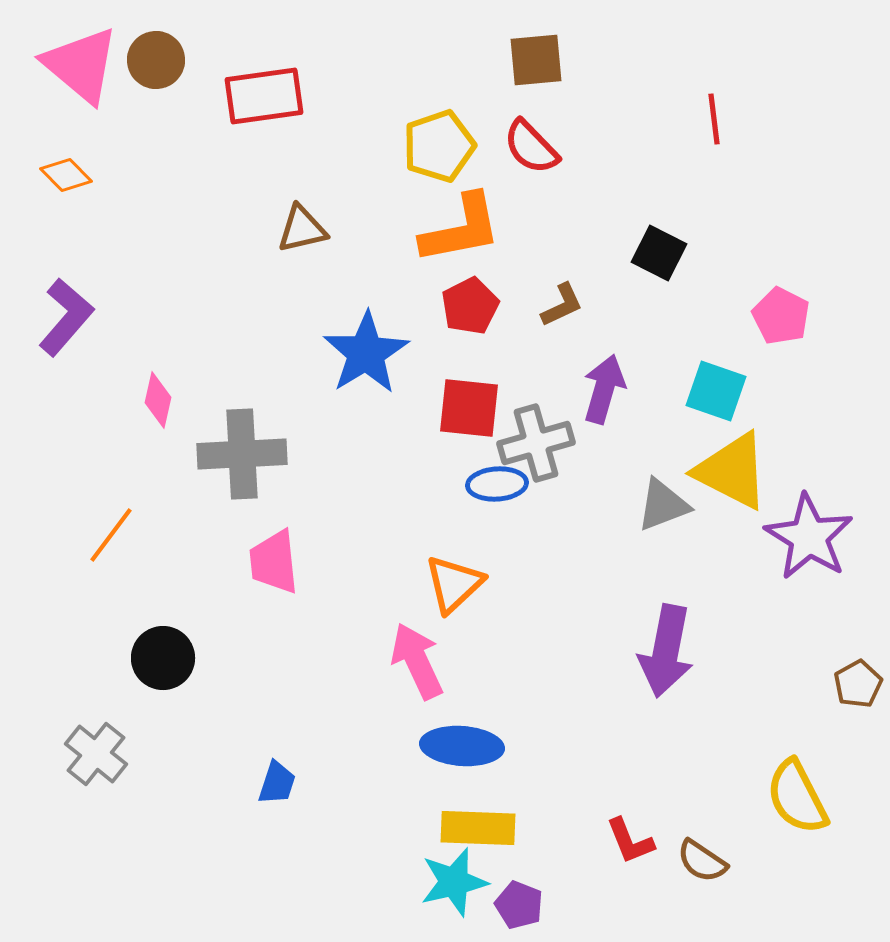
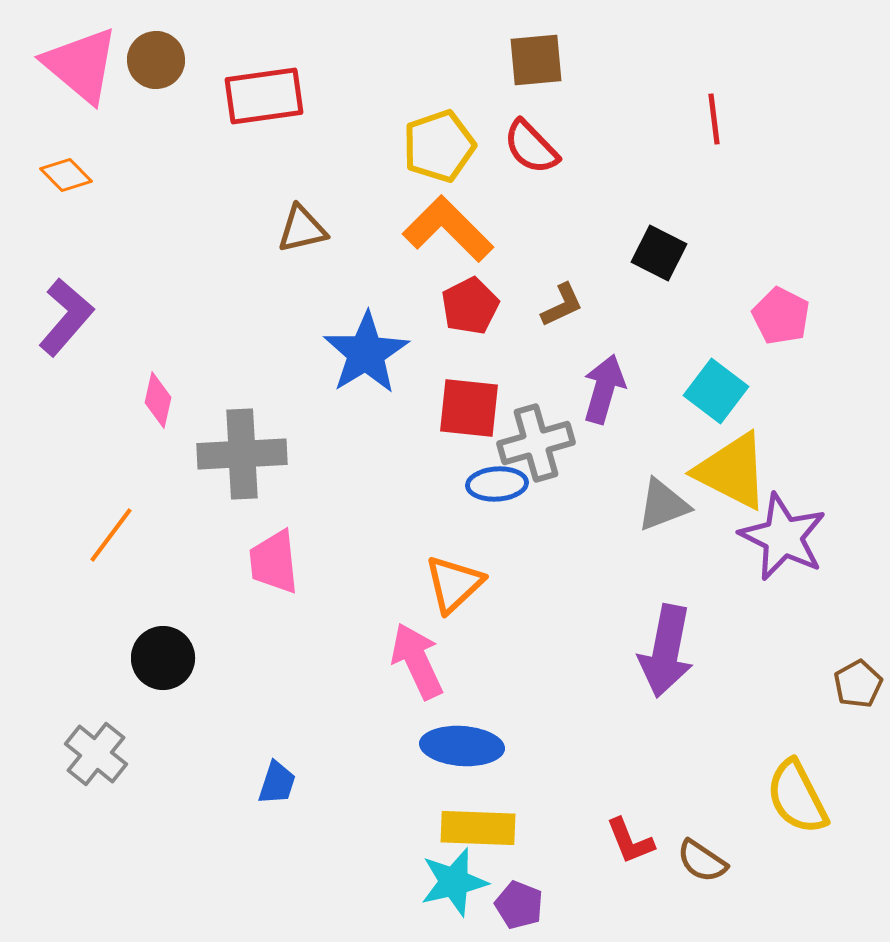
orange L-shape at (461, 229): moved 13 px left; rotated 124 degrees counterclockwise
cyan square at (716, 391): rotated 18 degrees clockwise
purple star at (809, 537): moved 26 px left; rotated 6 degrees counterclockwise
